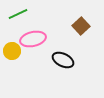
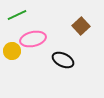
green line: moved 1 px left, 1 px down
